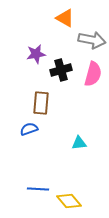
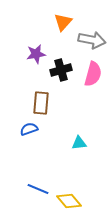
orange triangle: moved 2 px left, 4 px down; rotated 42 degrees clockwise
blue line: rotated 20 degrees clockwise
